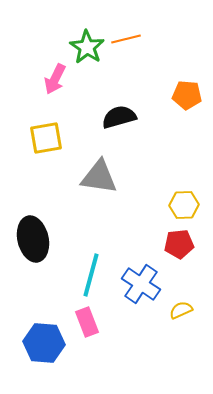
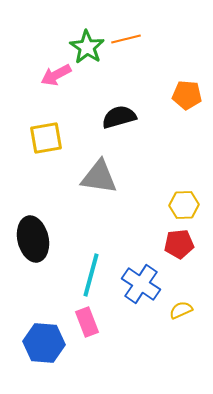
pink arrow: moved 1 px right, 4 px up; rotated 36 degrees clockwise
